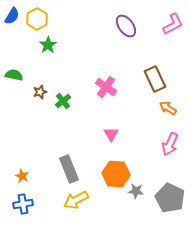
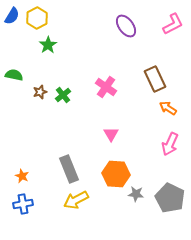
yellow hexagon: moved 1 px up
green cross: moved 6 px up
gray star: moved 3 px down
